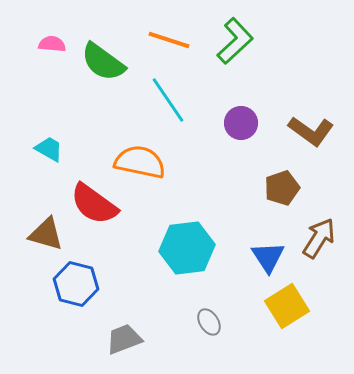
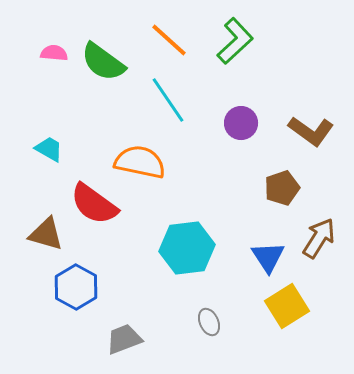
orange line: rotated 24 degrees clockwise
pink semicircle: moved 2 px right, 9 px down
blue hexagon: moved 3 px down; rotated 15 degrees clockwise
gray ellipse: rotated 8 degrees clockwise
